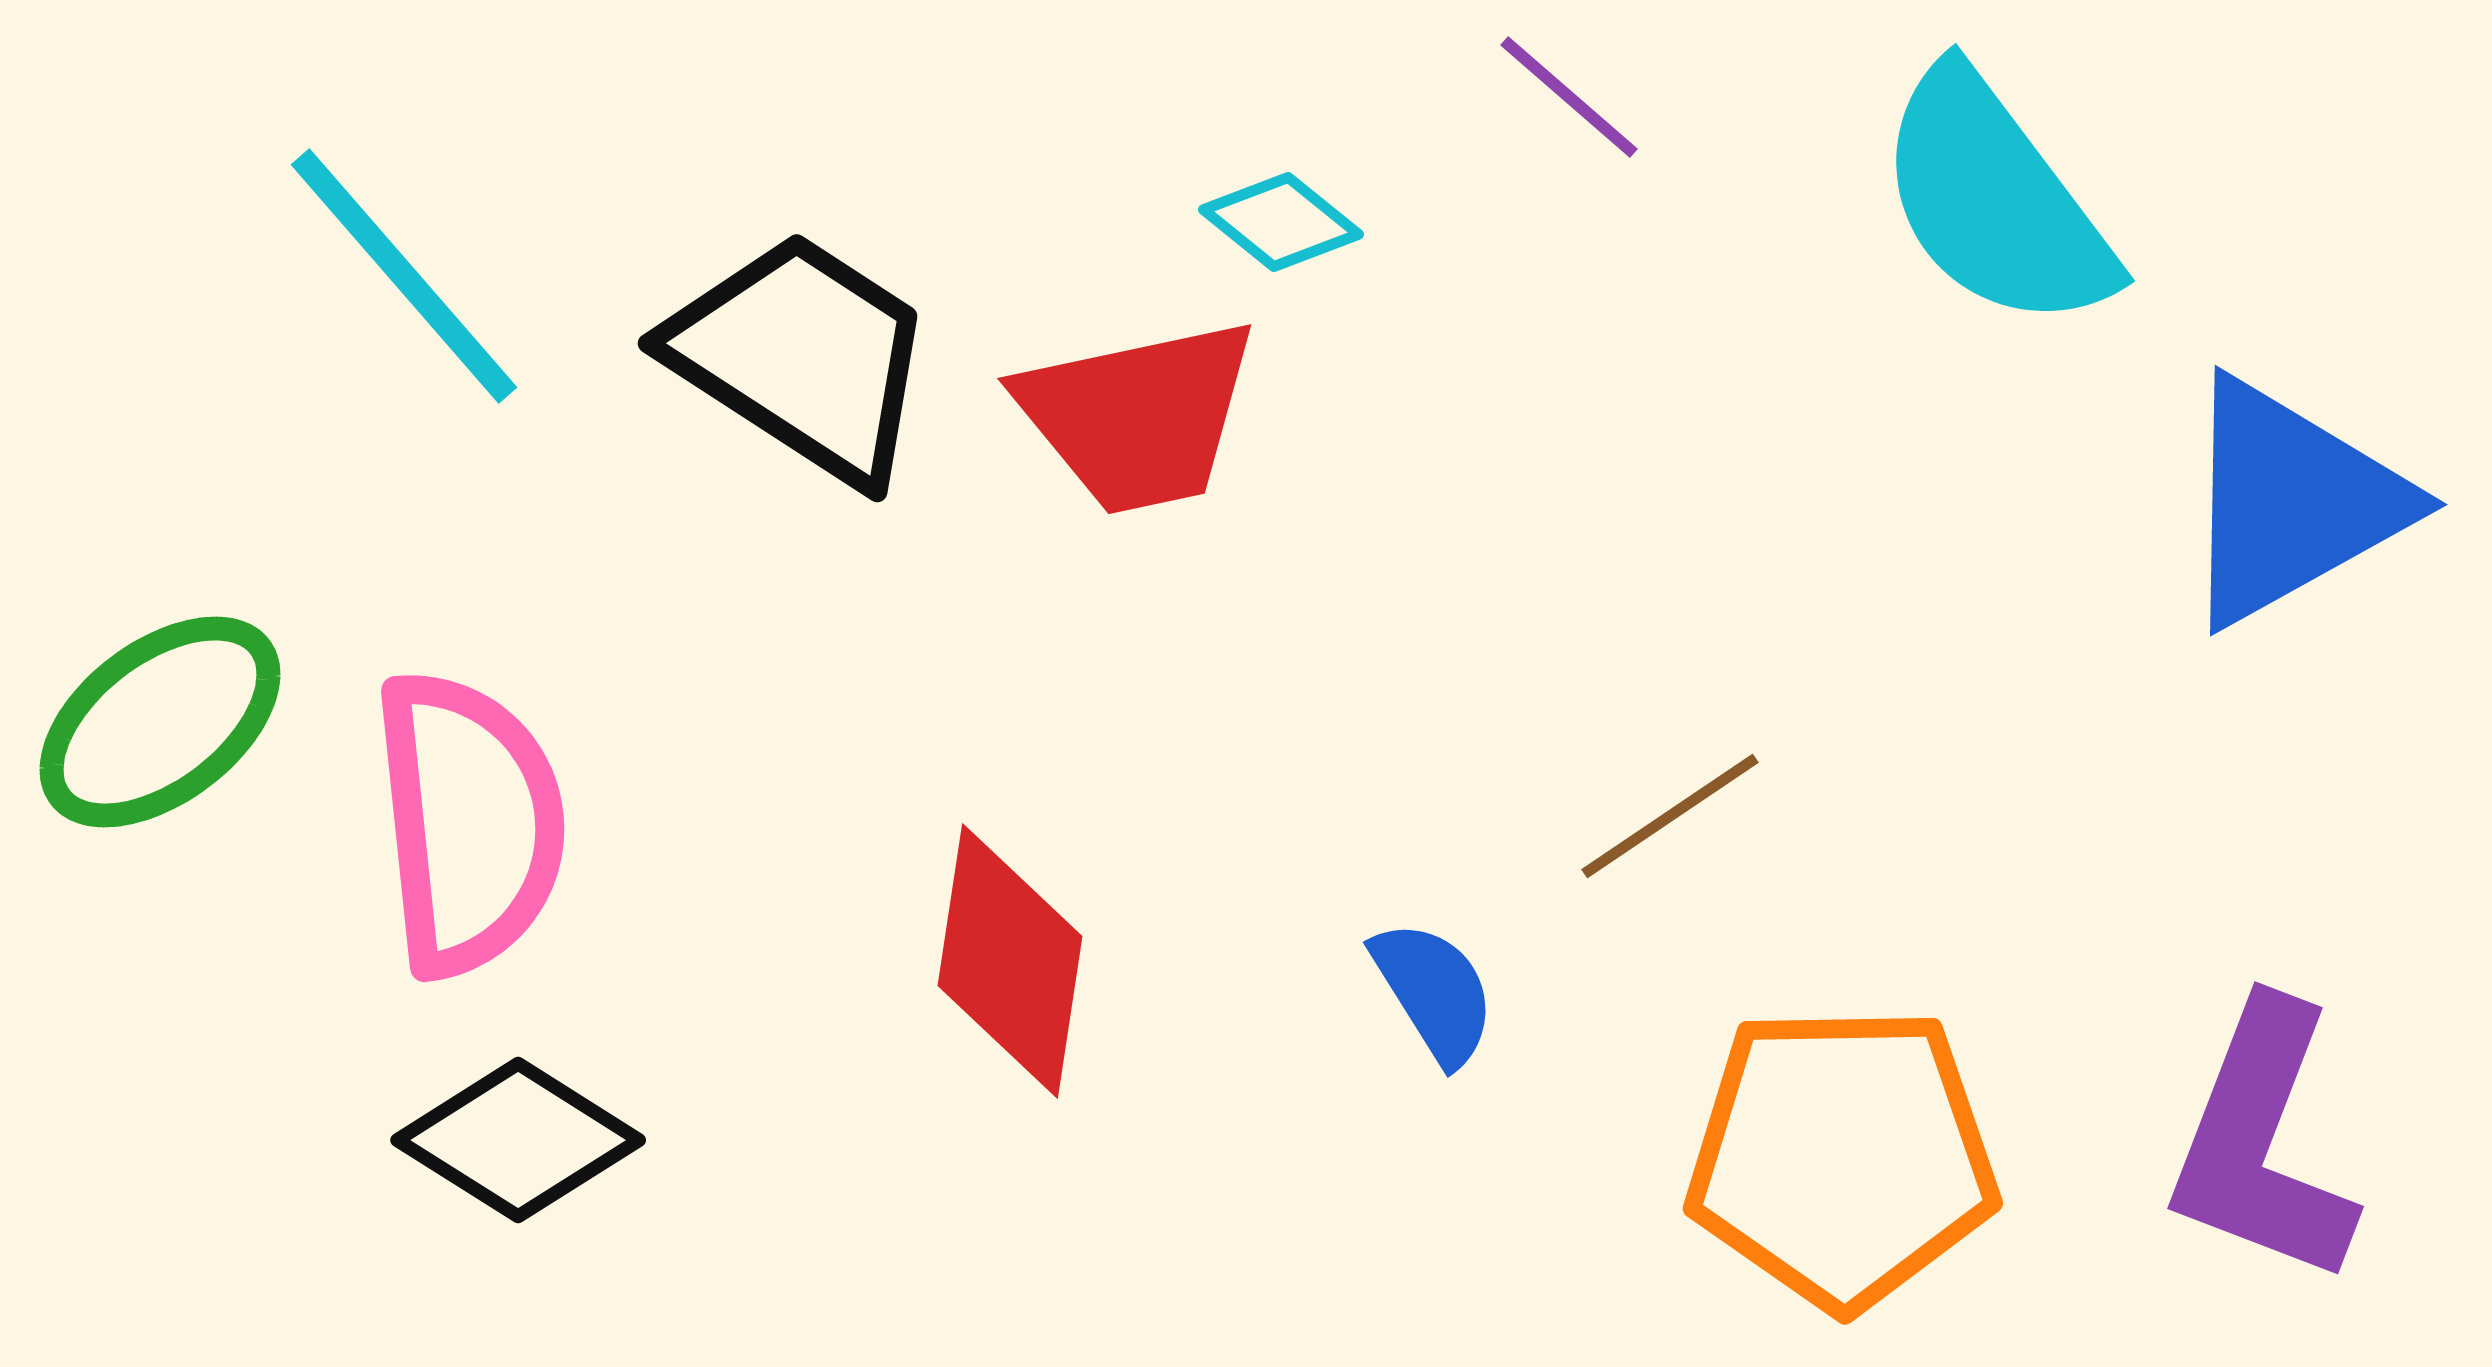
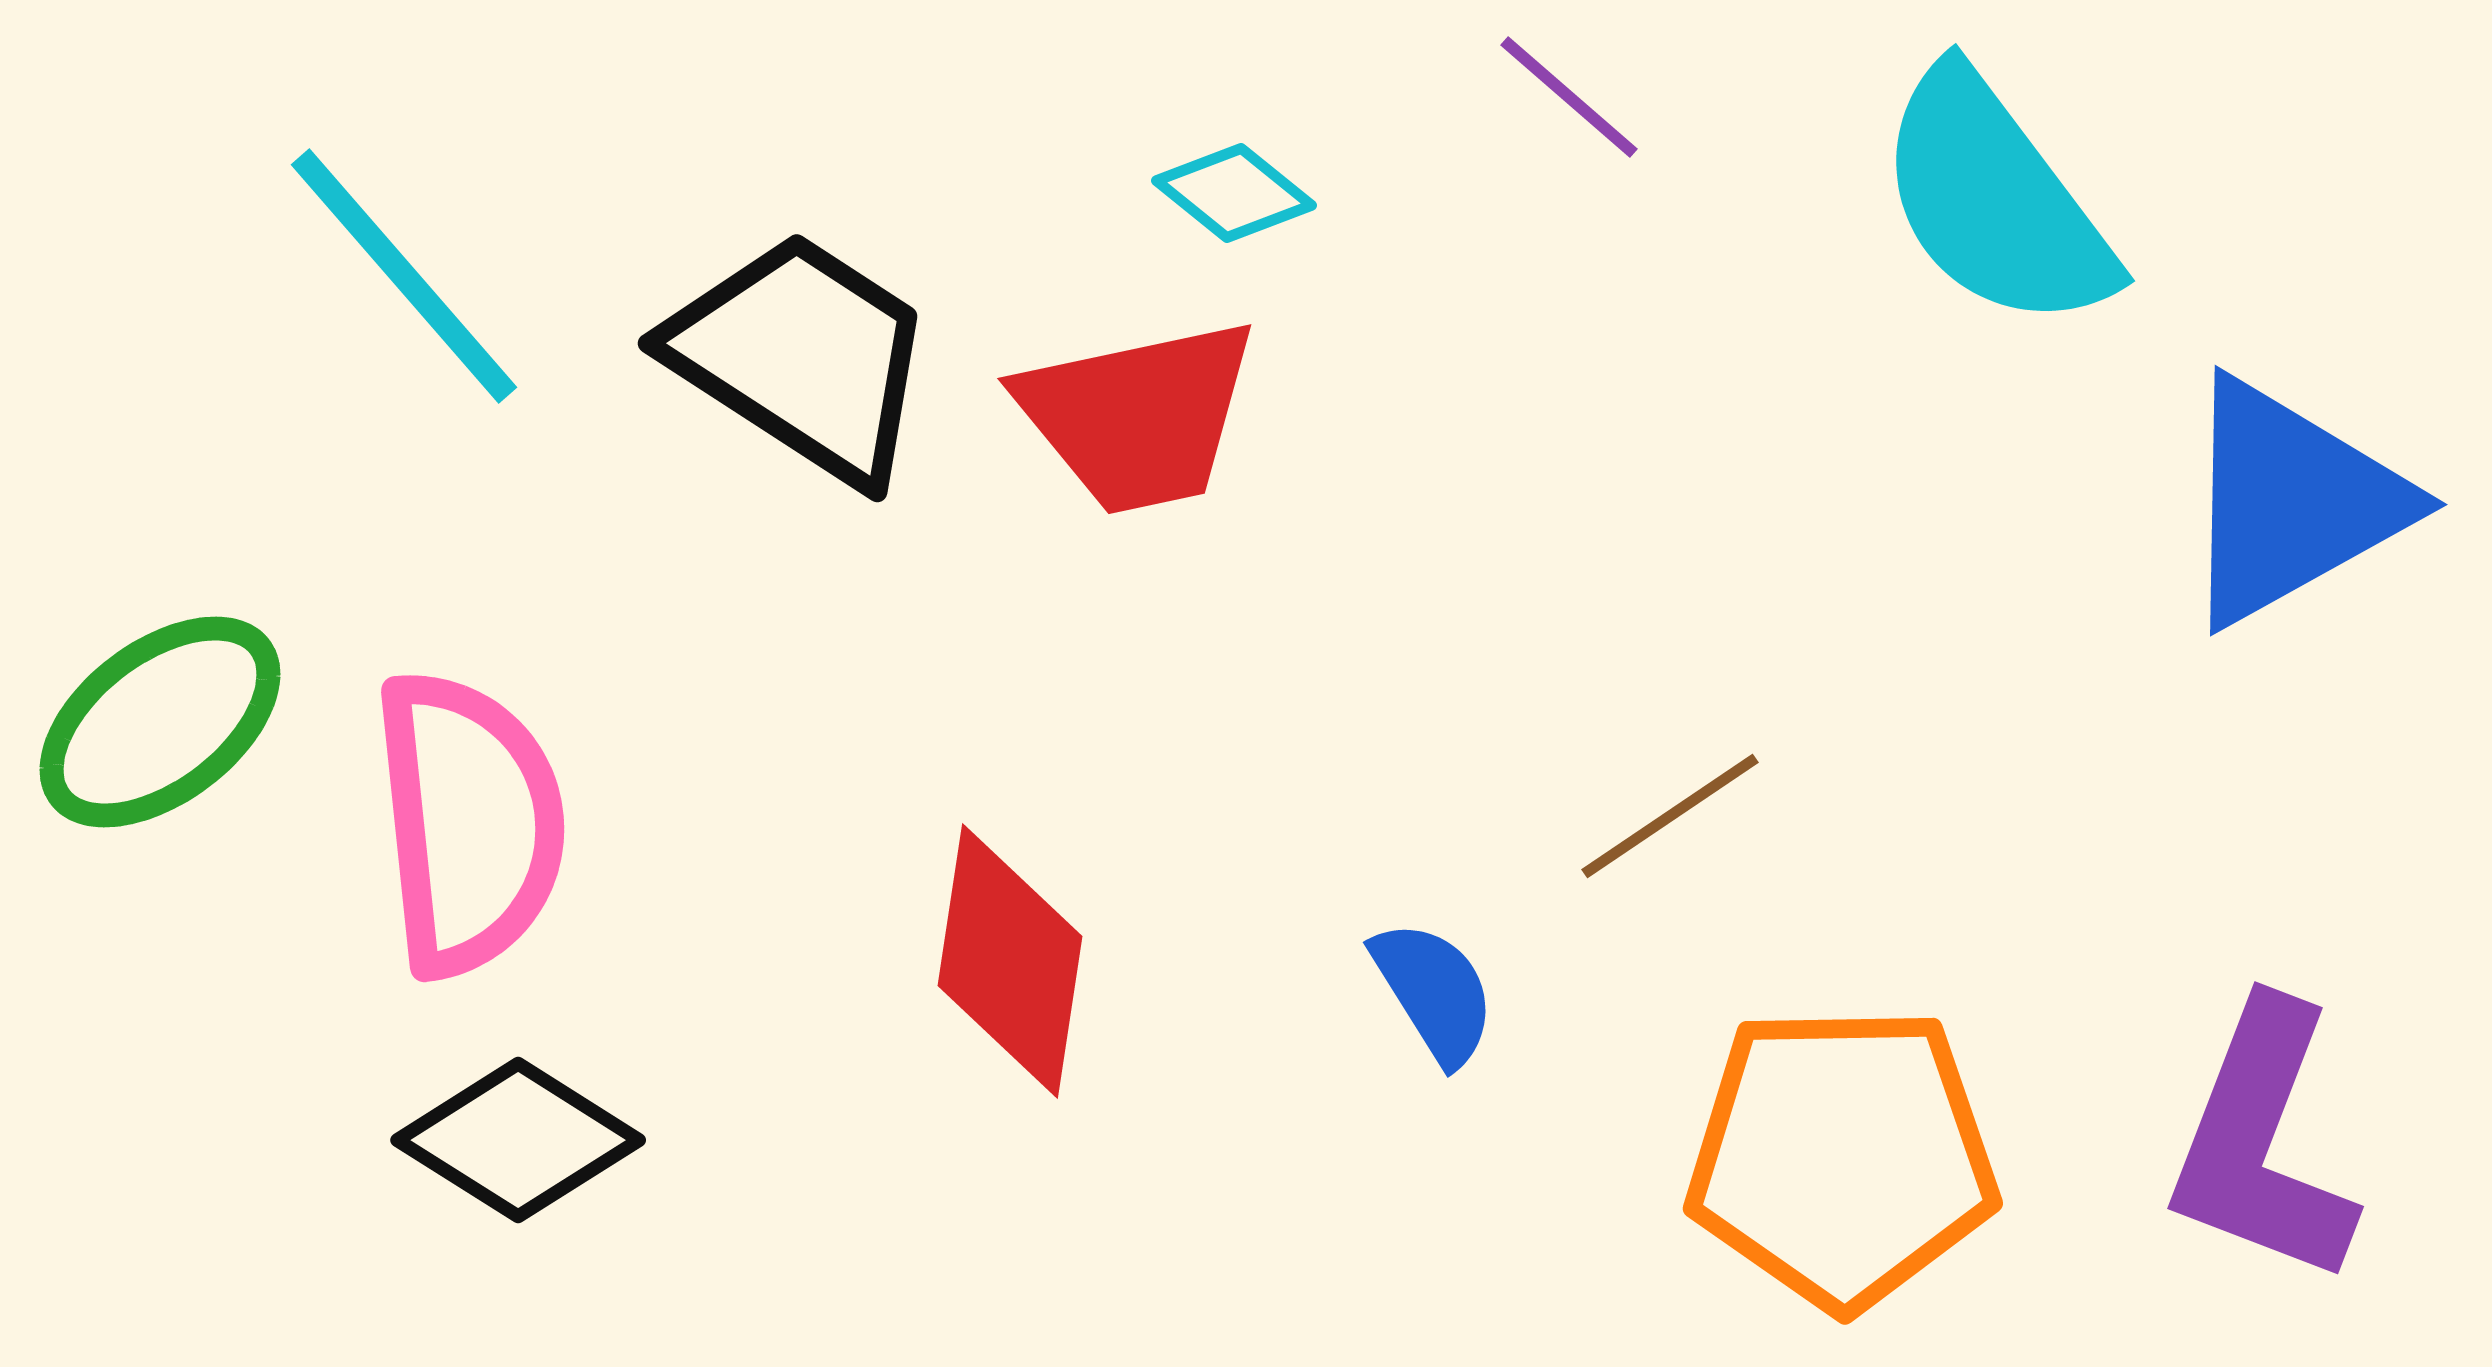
cyan diamond: moved 47 px left, 29 px up
